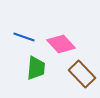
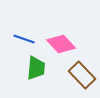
blue line: moved 2 px down
brown rectangle: moved 1 px down
